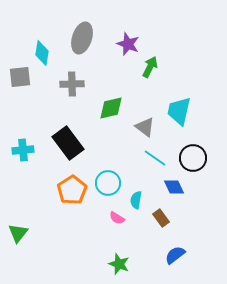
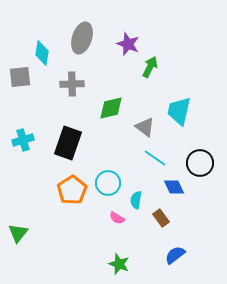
black rectangle: rotated 56 degrees clockwise
cyan cross: moved 10 px up; rotated 10 degrees counterclockwise
black circle: moved 7 px right, 5 px down
